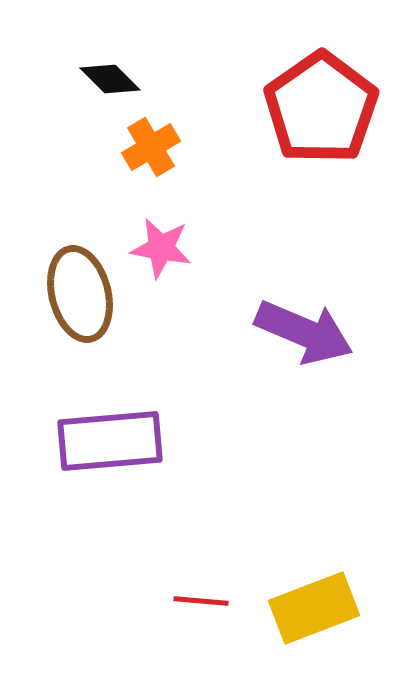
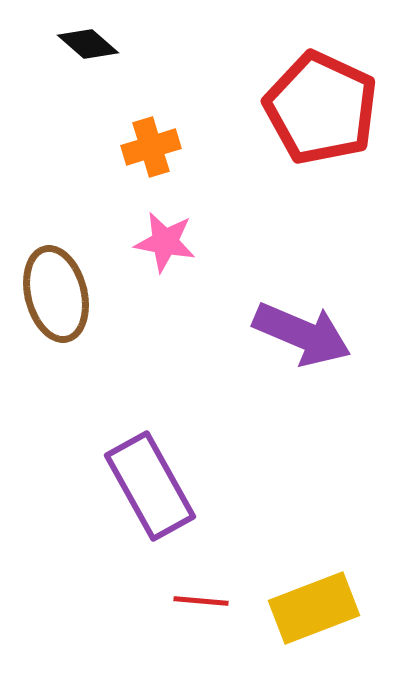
black diamond: moved 22 px left, 35 px up; rotated 4 degrees counterclockwise
red pentagon: rotated 12 degrees counterclockwise
orange cross: rotated 14 degrees clockwise
pink star: moved 4 px right, 6 px up
brown ellipse: moved 24 px left
purple arrow: moved 2 px left, 2 px down
purple rectangle: moved 40 px right, 45 px down; rotated 66 degrees clockwise
